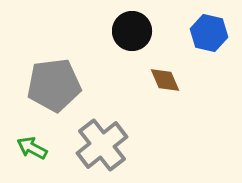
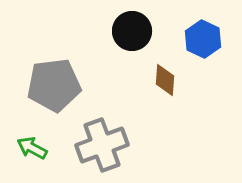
blue hexagon: moved 6 px left, 6 px down; rotated 12 degrees clockwise
brown diamond: rotated 28 degrees clockwise
gray cross: rotated 18 degrees clockwise
